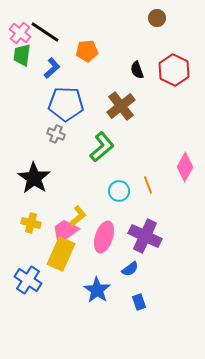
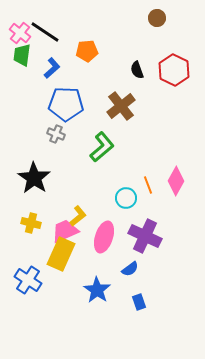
pink diamond: moved 9 px left, 14 px down
cyan circle: moved 7 px right, 7 px down
pink trapezoid: rotated 12 degrees clockwise
